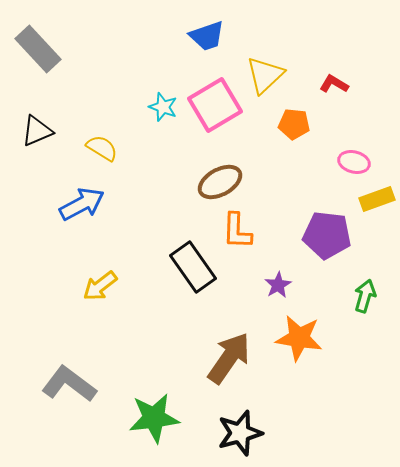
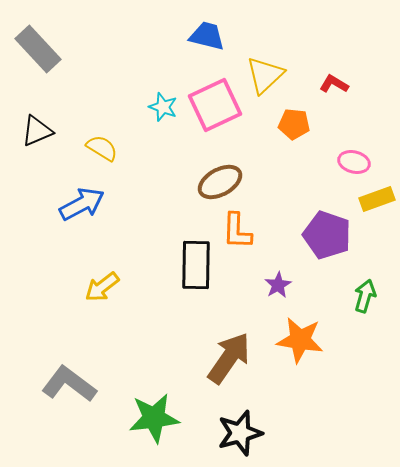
blue trapezoid: rotated 147 degrees counterclockwise
pink square: rotated 6 degrees clockwise
purple pentagon: rotated 12 degrees clockwise
black rectangle: moved 3 px right, 2 px up; rotated 36 degrees clockwise
yellow arrow: moved 2 px right, 1 px down
orange star: moved 1 px right, 2 px down
